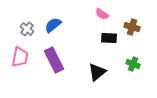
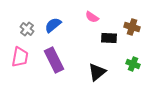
pink semicircle: moved 10 px left, 3 px down
